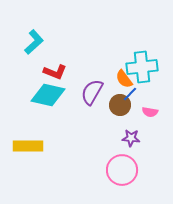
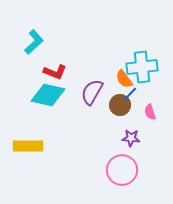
pink semicircle: rotated 63 degrees clockwise
